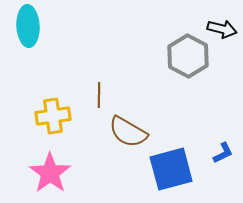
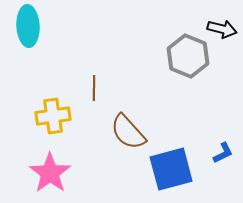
gray hexagon: rotated 6 degrees counterclockwise
brown line: moved 5 px left, 7 px up
brown semicircle: rotated 18 degrees clockwise
